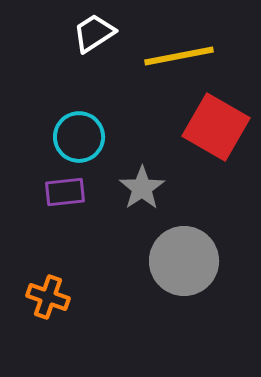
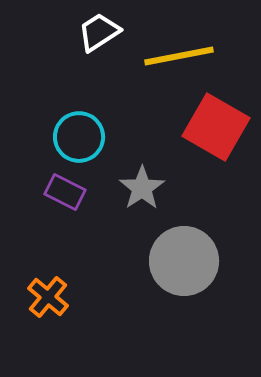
white trapezoid: moved 5 px right, 1 px up
purple rectangle: rotated 33 degrees clockwise
orange cross: rotated 21 degrees clockwise
